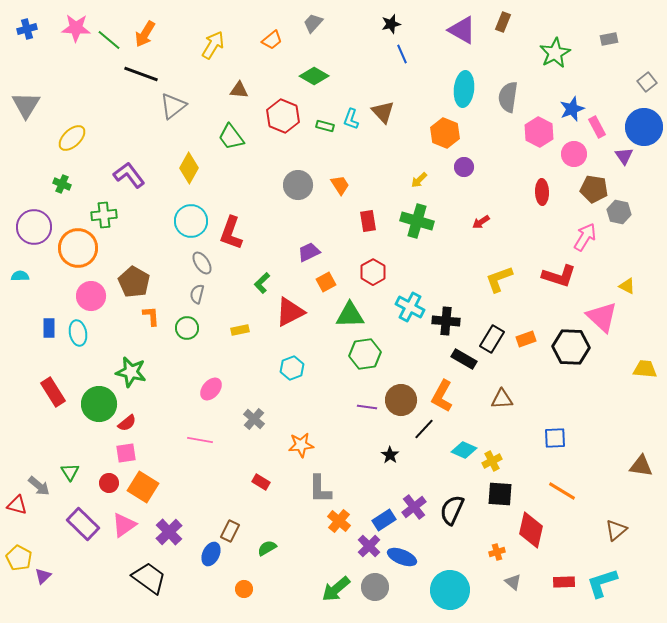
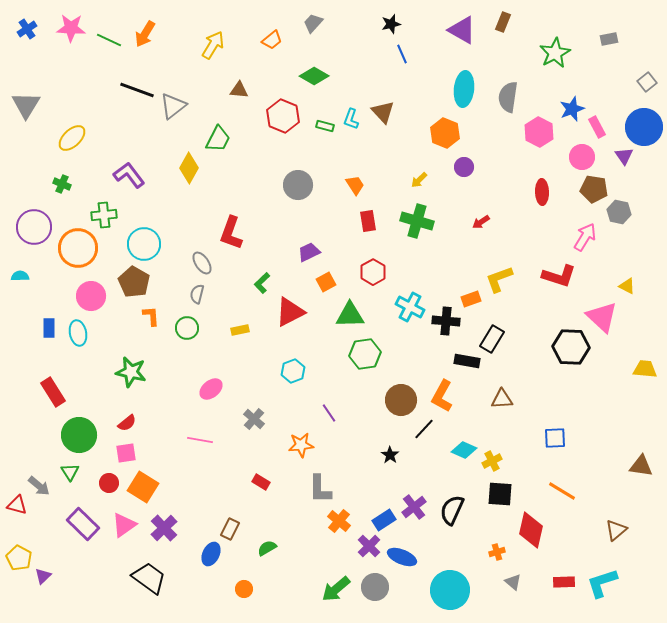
pink star at (76, 28): moved 5 px left
blue cross at (27, 29): rotated 18 degrees counterclockwise
green line at (109, 40): rotated 15 degrees counterclockwise
black line at (141, 74): moved 4 px left, 16 px down
green trapezoid at (231, 137): moved 13 px left, 2 px down; rotated 116 degrees counterclockwise
pink circle at (574, 154): moved 8 px right, 3 px down
orange trapezoid at (340, 185): moved 15 px right
cyan circle at (191, 221): moved 47 px left, 23 px down
orange rectangle at (526, 339): moved 55 px left, 40 px up
black rectangle at (464, 359): moved 3 px right, 2 px down; rotated 20 degrees counterclockwise
cyan hexagon at (292, 368): moved 1 px right, 3 px down
pink ellipse at (211, 389): rotated 10 degrees clockwise
green circle at (99, 404): moved 20 px left, 31 px down
purple line at (367, 407): moved 38 px left, 6 px down; rotated 48 degrees clockwise
brown rectangle at (230, 531): moved 2 px up
purple cross at (169, 532): moved 5 px left, 4 px up
